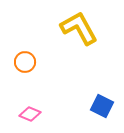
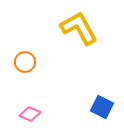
blue square: moved 1 px down
